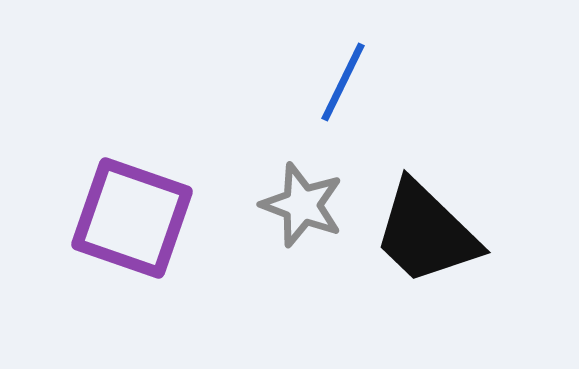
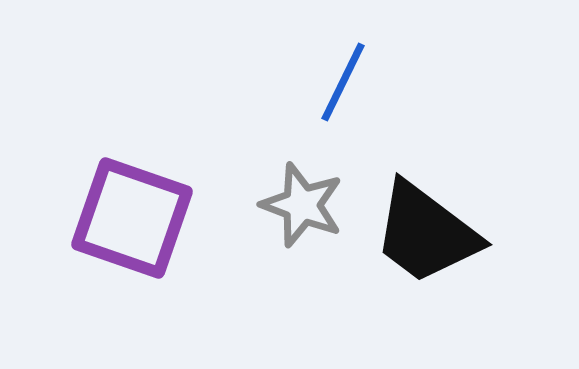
black trapezoid: rotated 7 degrees counterclockwise
